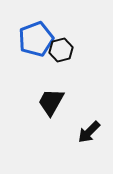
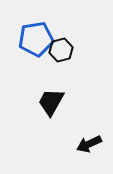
blue pentagon: rotated 12 degrees clockwise
black arrow: moved 12 px down; rotated 20 degrees clockwise
